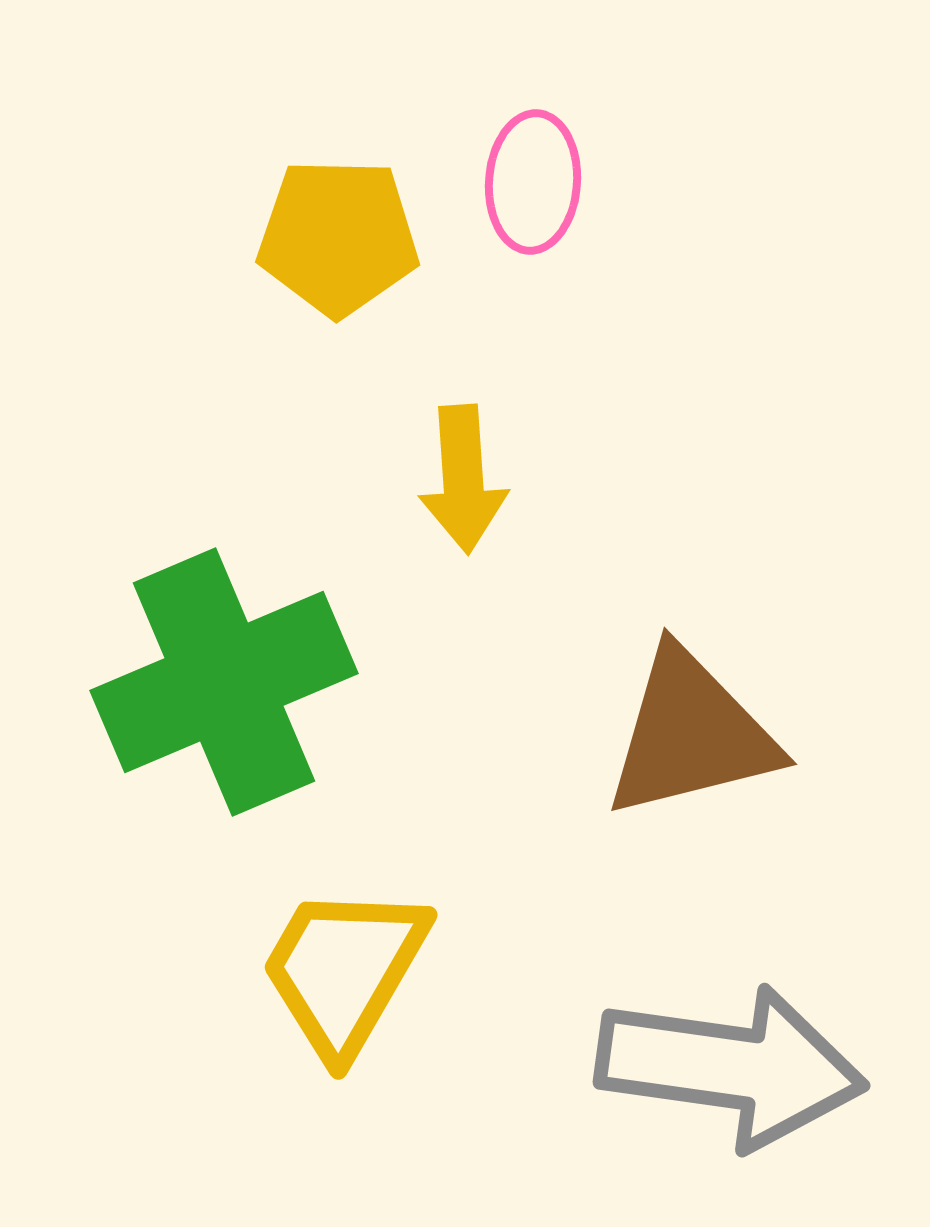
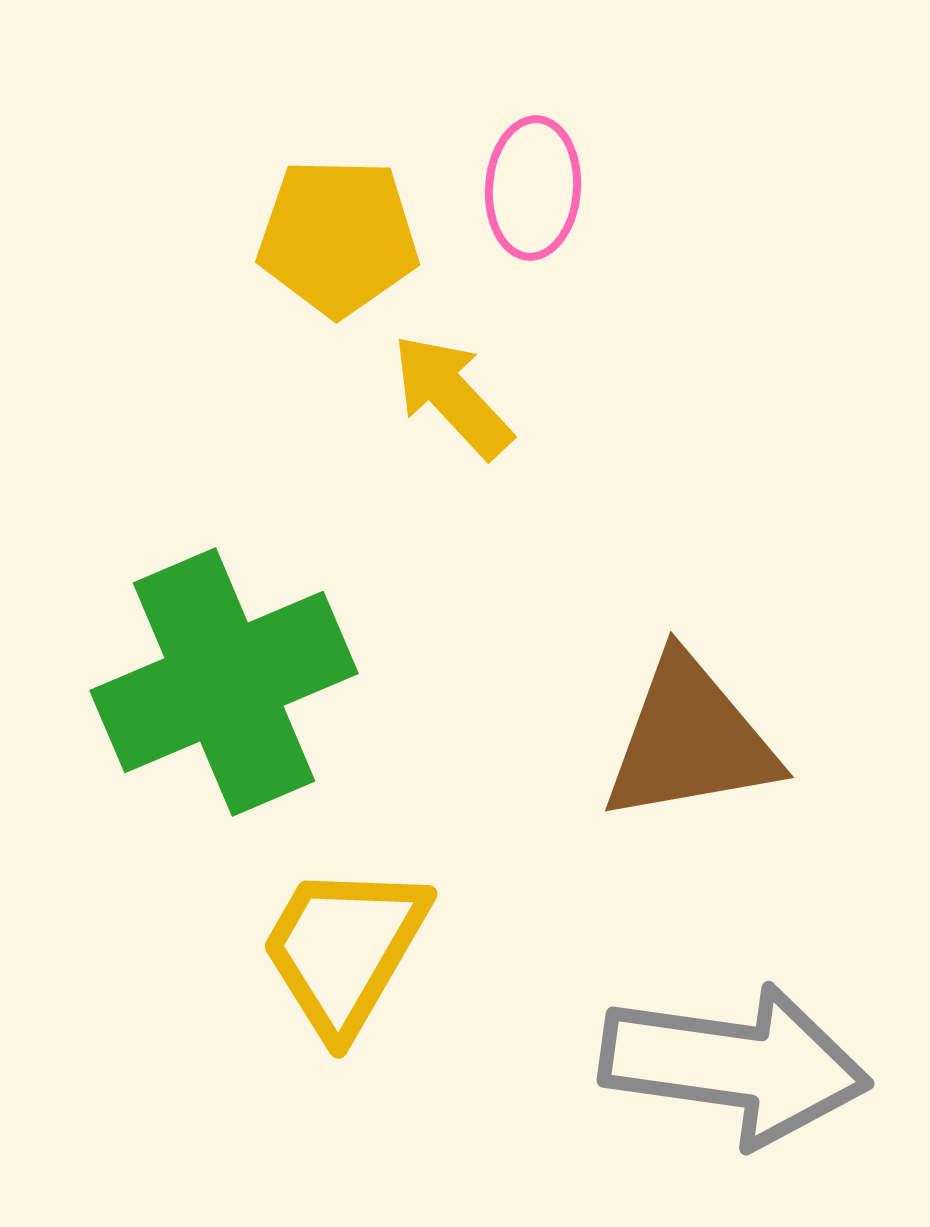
pink ellipse: moved 6 px down
yellow arrow: moved 11 px left, 83 px up; rotated 141 degrees clockwise
brown triangle: moved 1 px left, 6 px down; rotated 4 degrees clockwise
yellow trapezoid: moved 21 px up
gray arrow: moved 4 px right, 2 px up
